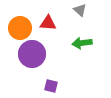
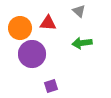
gray triangle: moved 1 px left, 1 px down
purple square: rotated 32 degrees counterclockwise
